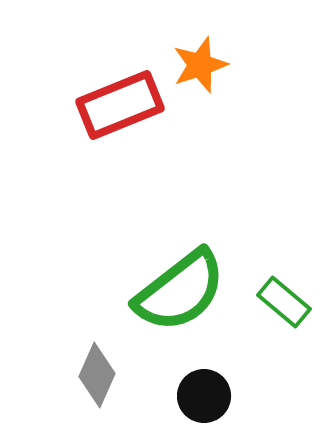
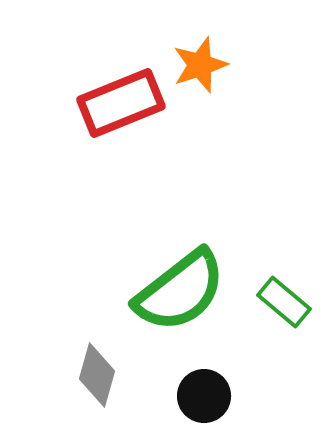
red rectangle: moved 1 px right, 2 px up
gray diamond: rotated 8 degrees counterclockwise
